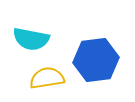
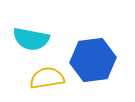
blue hexagon: moved 3 px left
